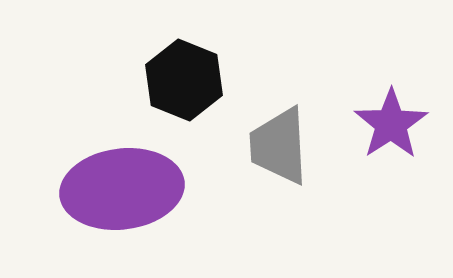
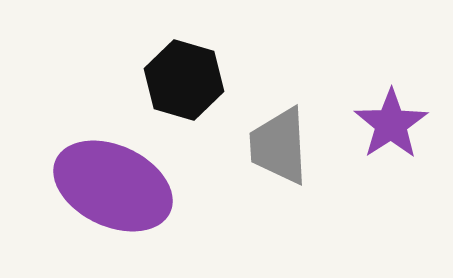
black hexagon: rotated 6 degrees counterclockwise
purple ellipse: moved 9 px left, 3 px up; rotated 32 degrees clockwise
